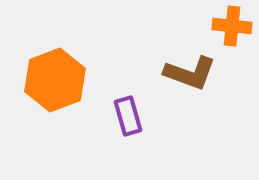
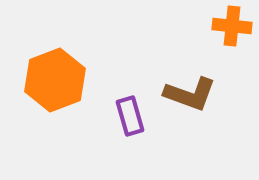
brown L-shape: moved 21 px down
purple rectangle: moved 2 px right
